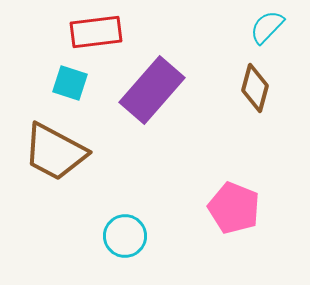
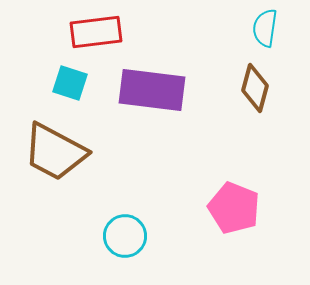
cyan semicircle: moved 2 px left, 1 px down; rotated 36 degrees counterclockwise
purple rectangle: rotated 56 degrees clockwise
